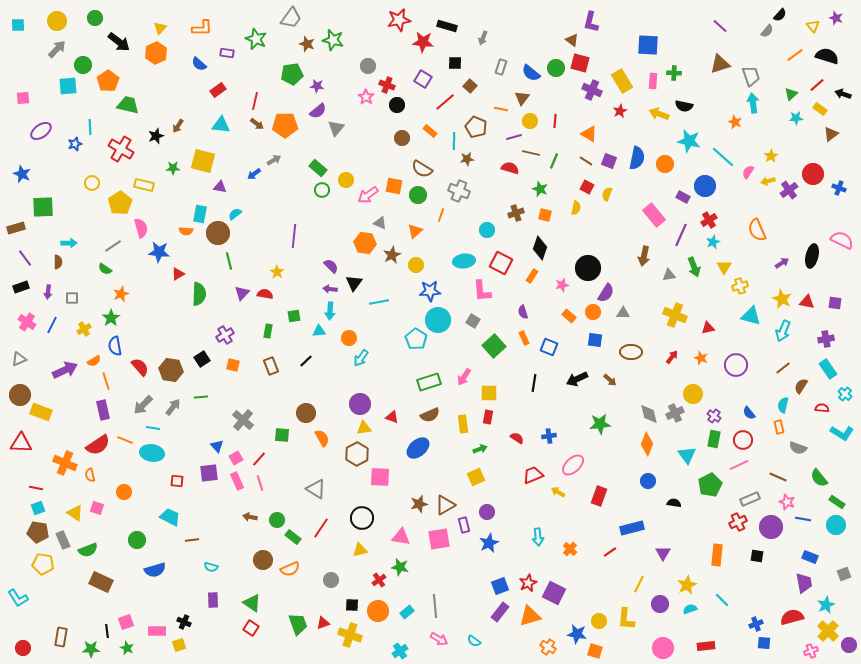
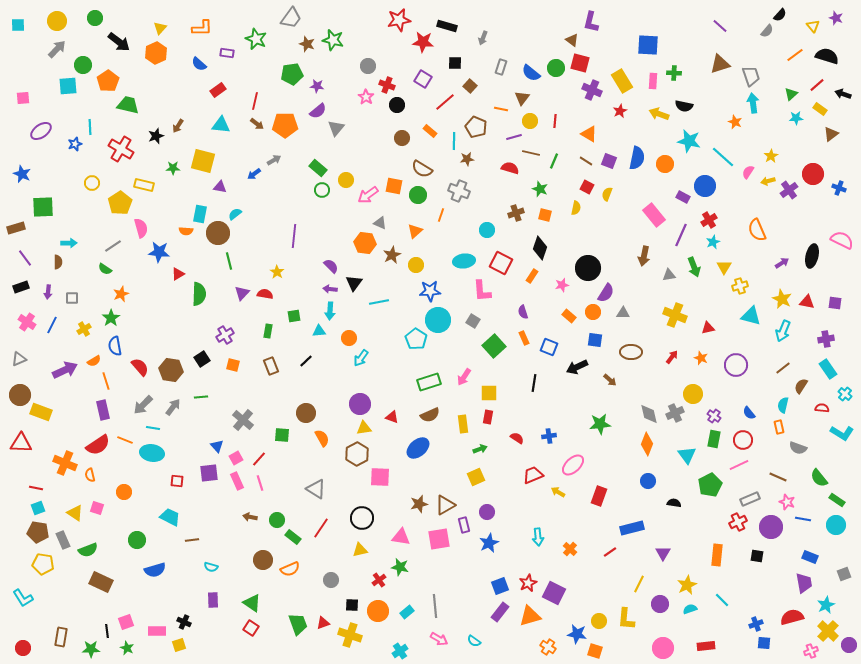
black arrow at (577, 379): moved 12 px up
green rectangle at (837, 502): moved 2 px up
cyan L-shape at (18, 598): moved 5 px right
